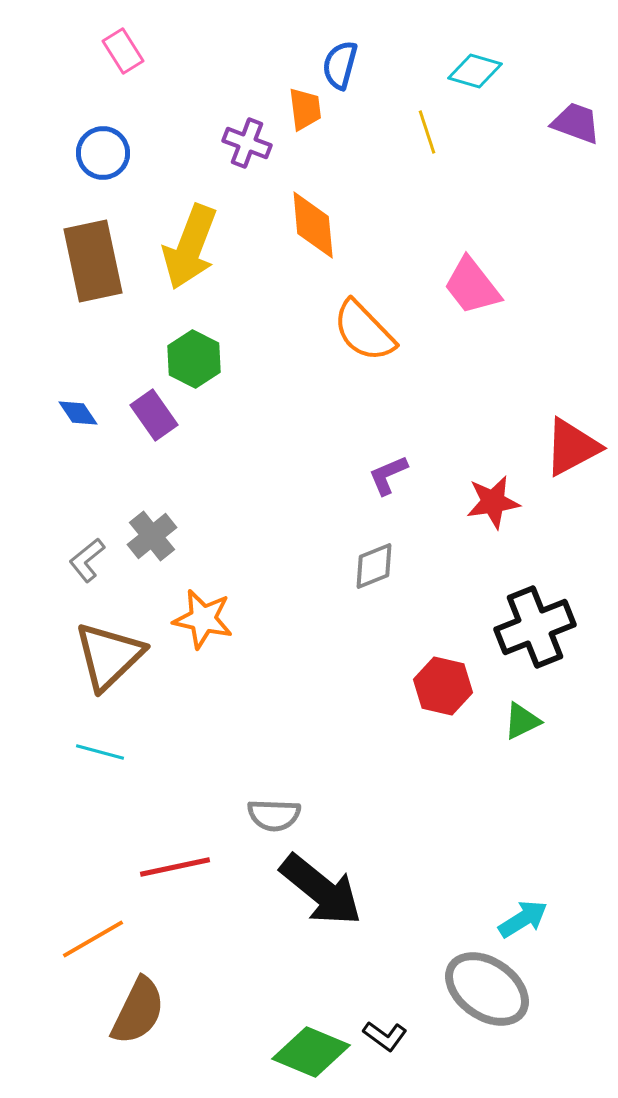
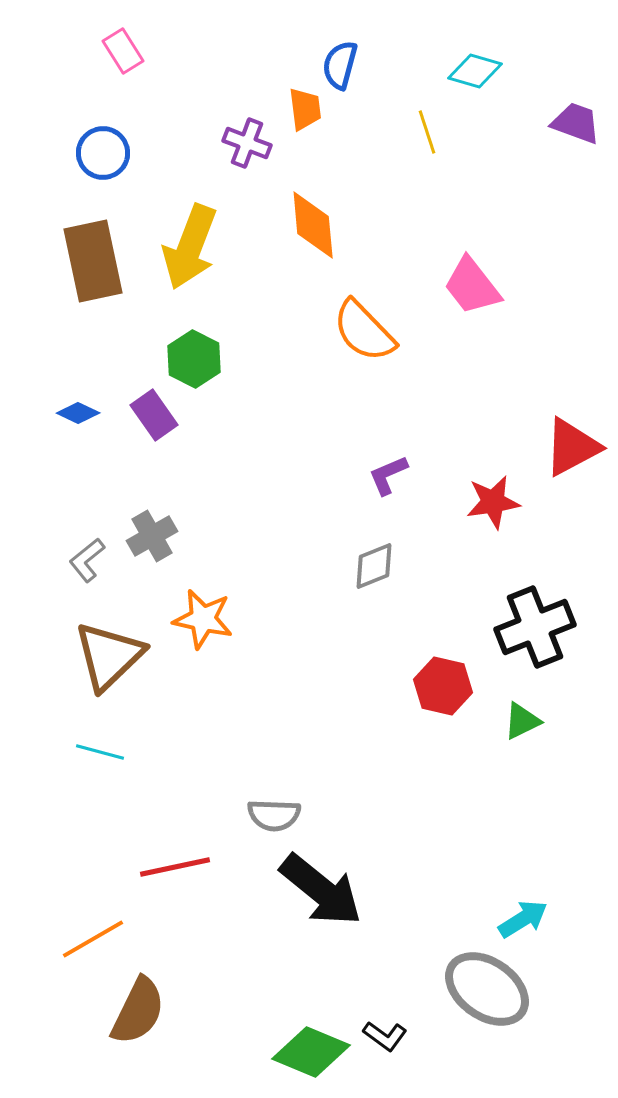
blue diamond: rotated 30 degrees counterclockwise
gray cross: rotated 9 degrees clockwise
